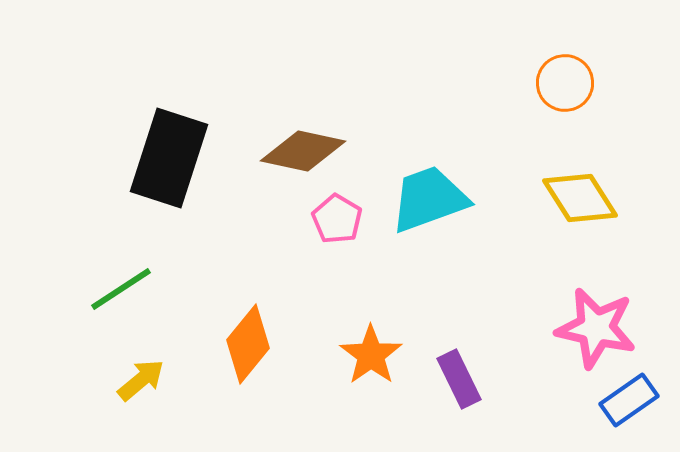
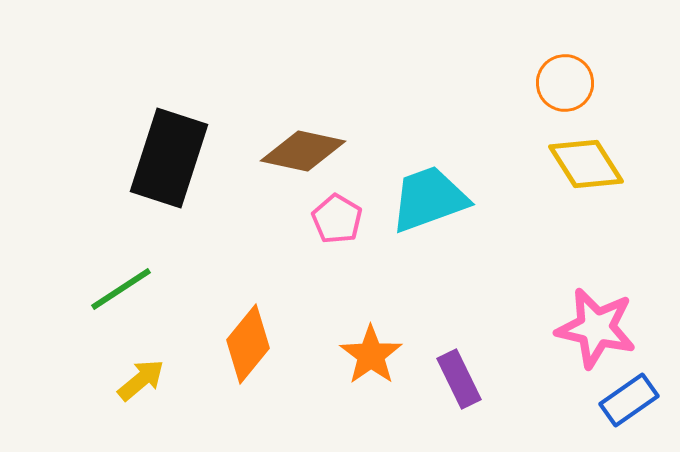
yellow diamond: moved 6 px right, 34 px up
